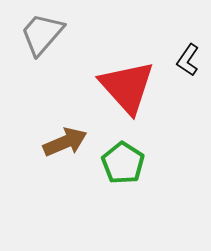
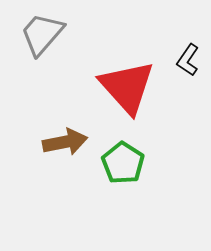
brown arrow: rotated 12 degrees clockwise
